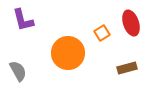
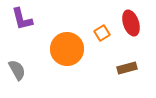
purple L-shape: moved 1 px left, 1 px up
orange circle: moved 1 px left, 4 px up
gray semicircle: moved 1 px left, 1 px up
